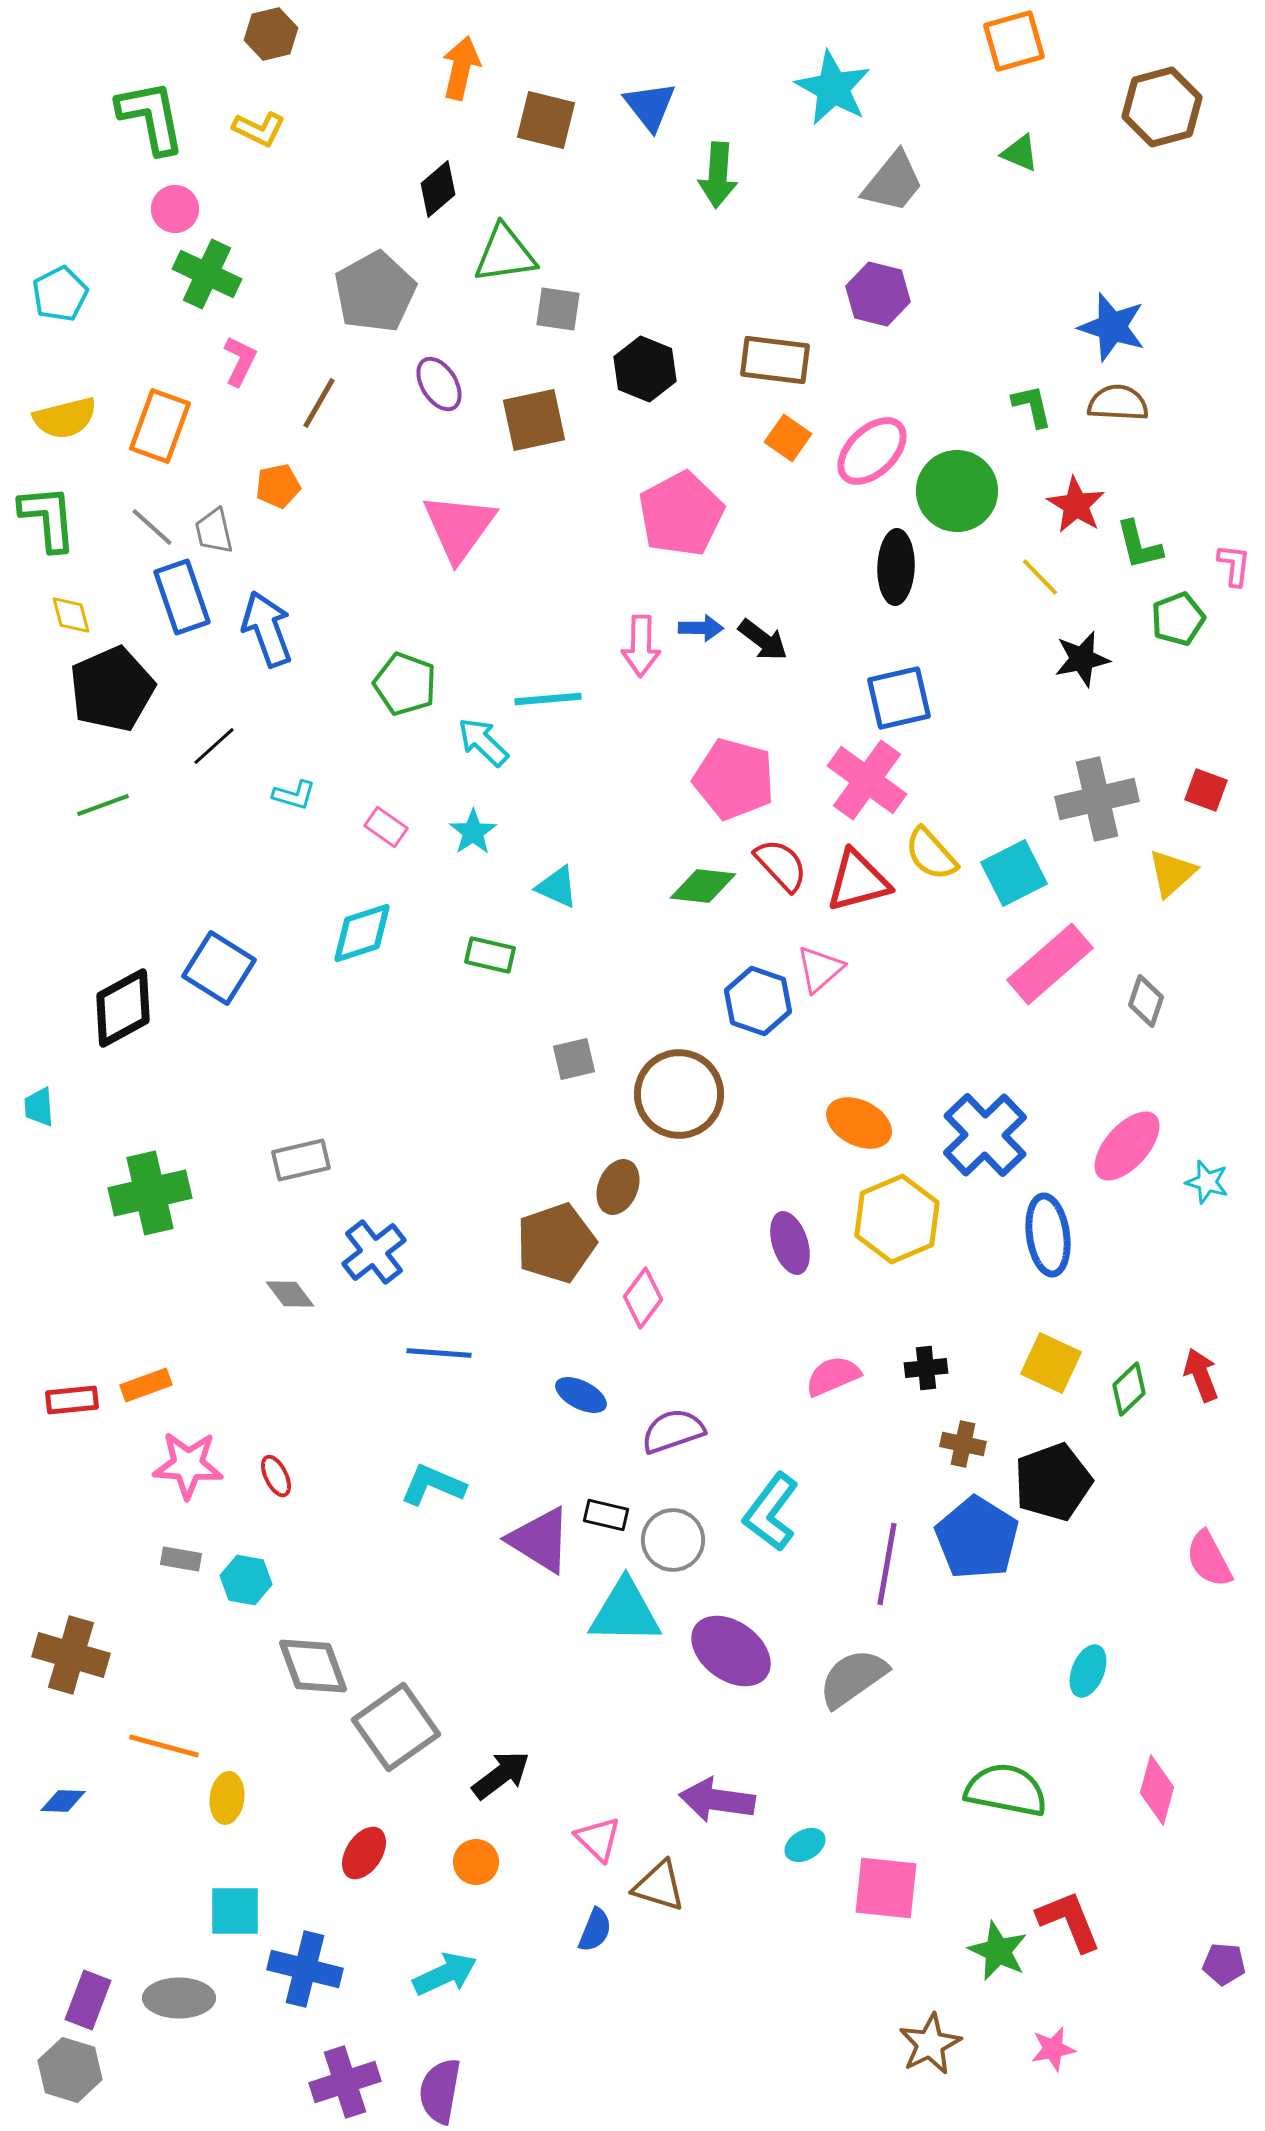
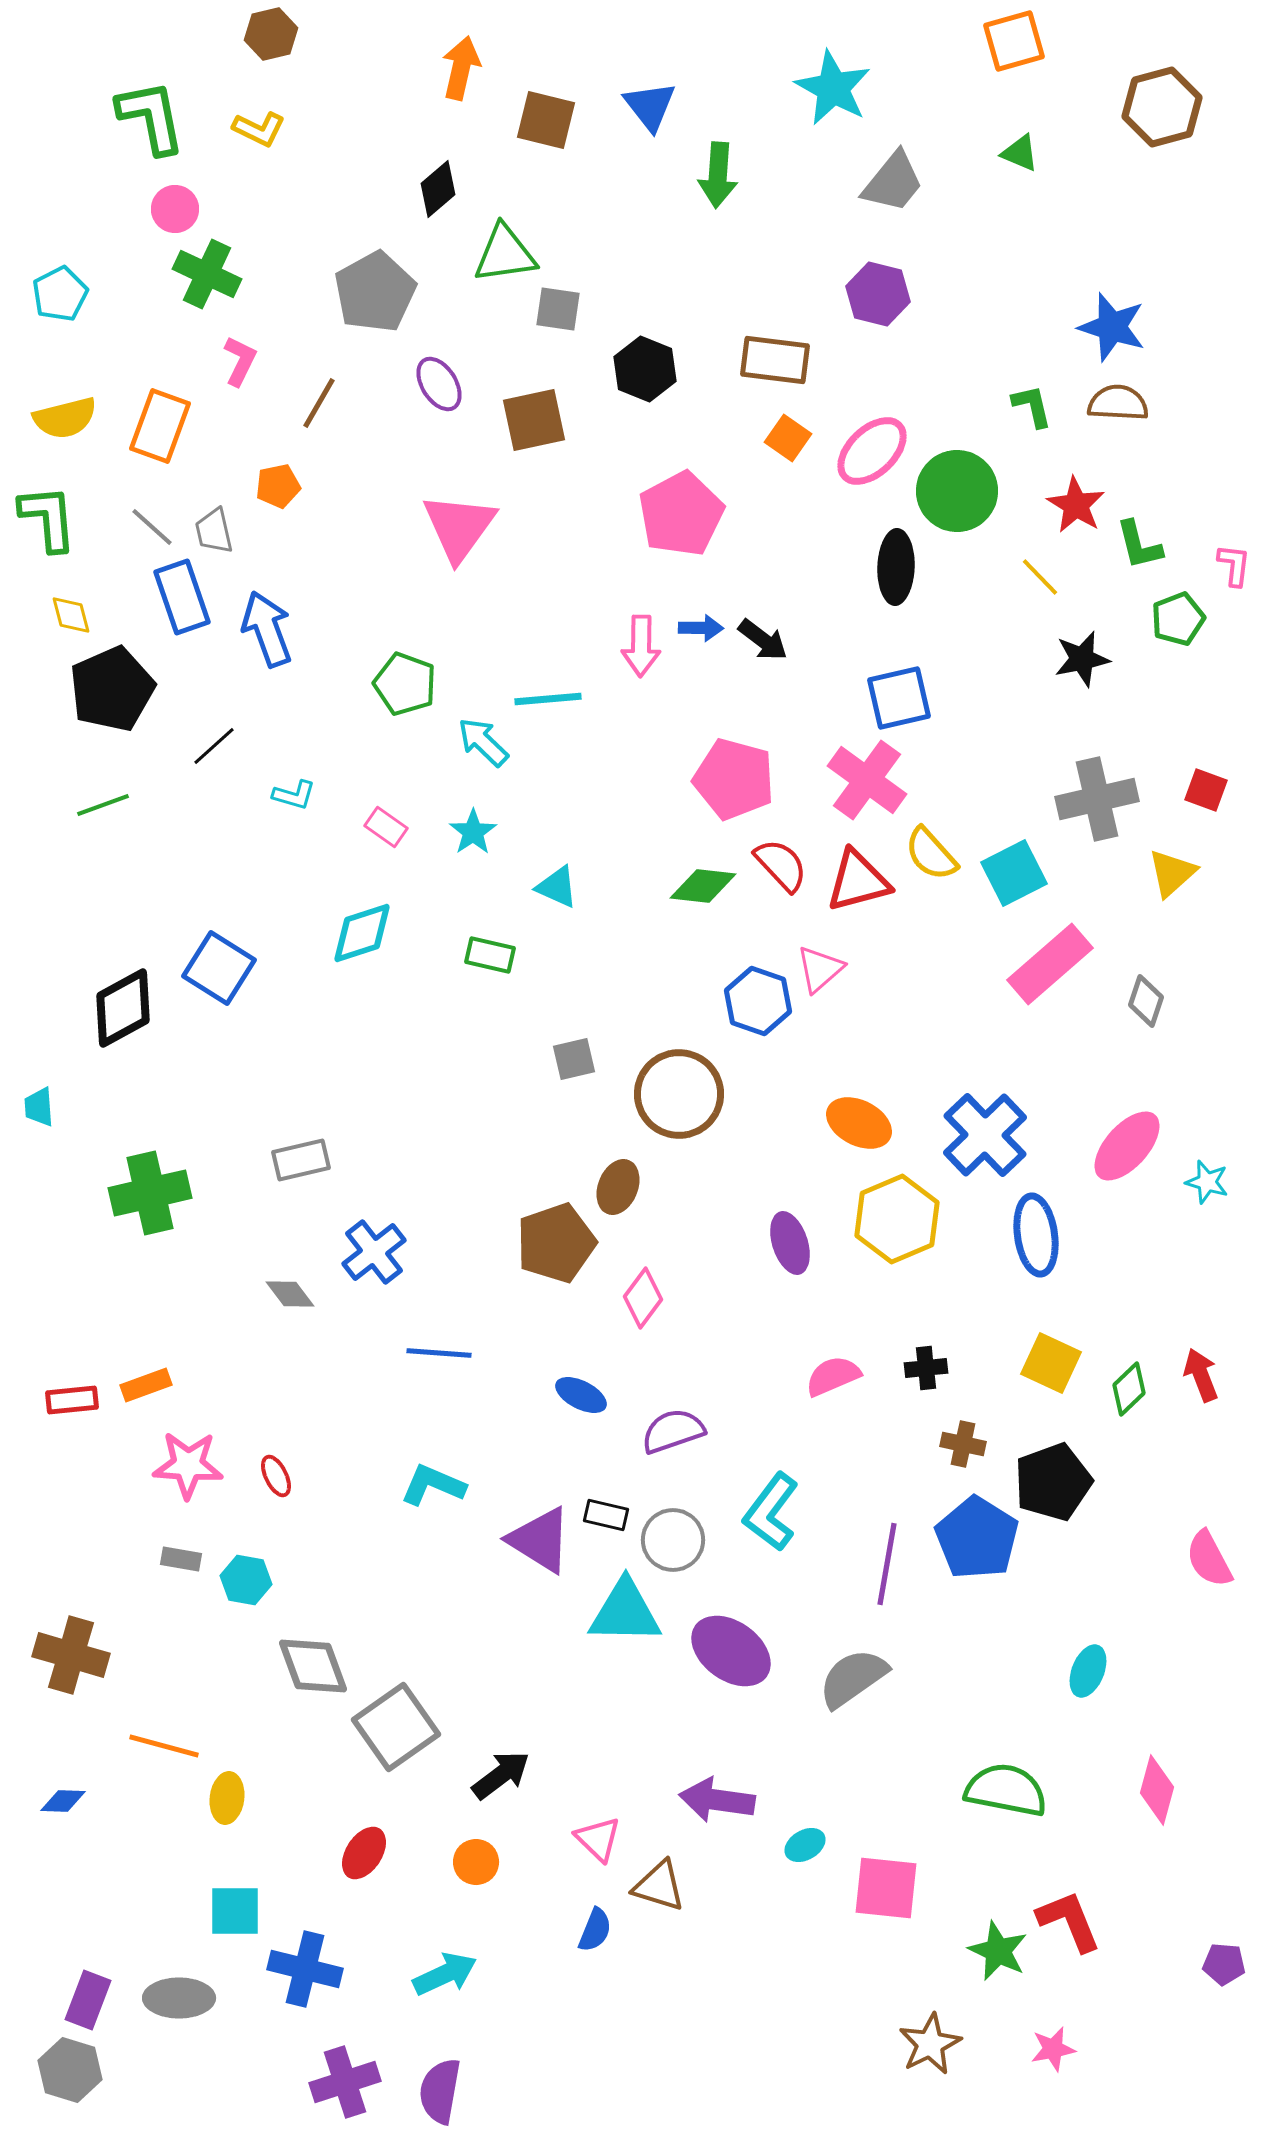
blue ellipse at (1048, 1235): moved 12 px left
